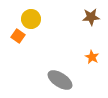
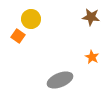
brown star: rotated 12 degrees clockwise
gray ellipse: rotated 55 degrees counterclockwise
